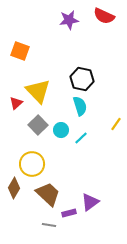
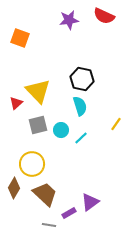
orange square: moved 13 px up
gray square: rotated 30 degrees clockwise
brown trapezoid: moved 3 px left
purple rectangle: rotated 16 degrees counterclockwise
